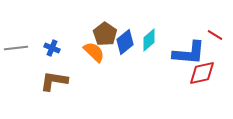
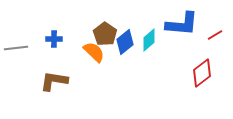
red line: rotated 63 degrees counterclockwise
blue cross: moved 2 px right, 9 px up; rotated 21 degrees counterclockwise
blue L-shape: moved 7 px left, 29 px up
red diamond: rotated 24 degrees counterclockwise
